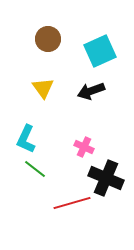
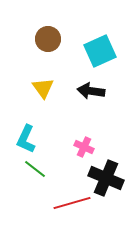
black arrow: rotated 28 degrees clockwise
